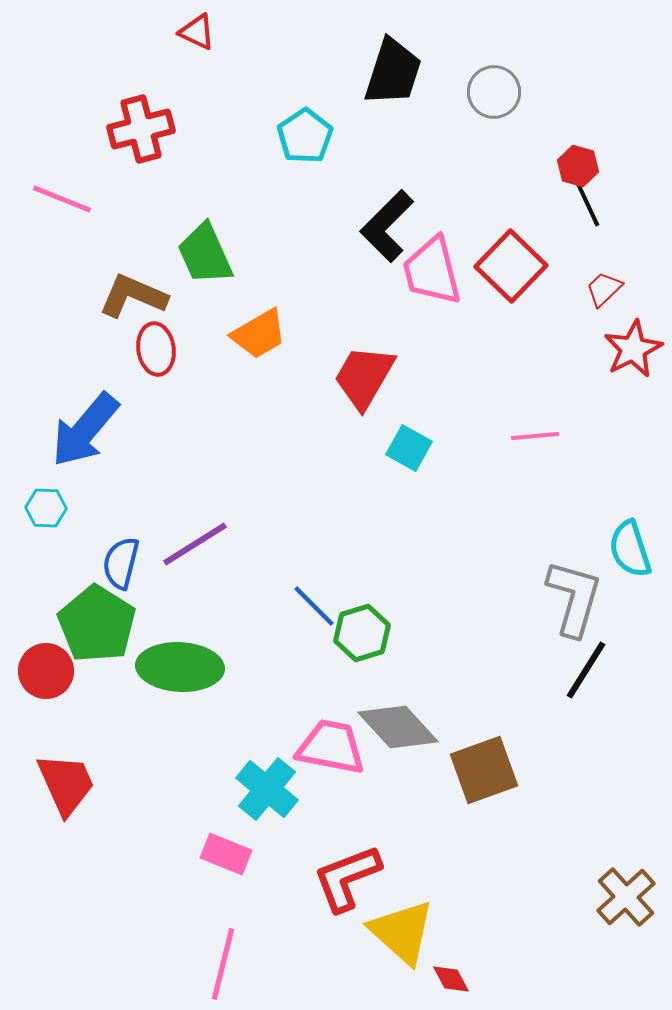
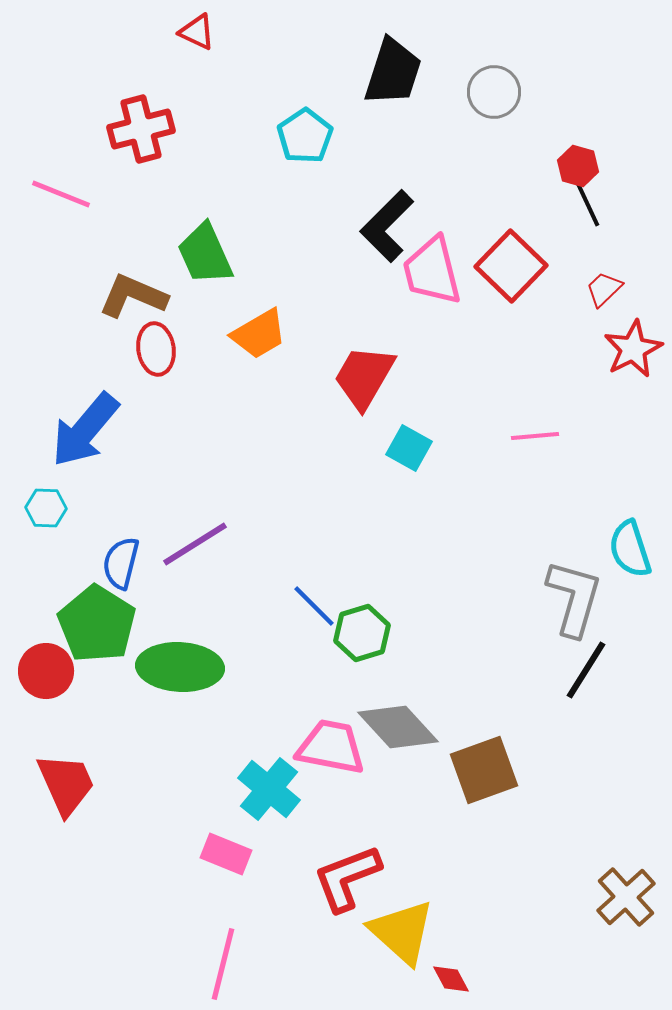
pink line at (62, 199): moved 1 px left, 5 px up
cyan cross at (267, 789): moved 2 px right
